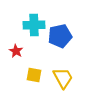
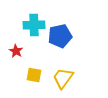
yellow trapezoid: rotated 115 degrees counterclockwise
